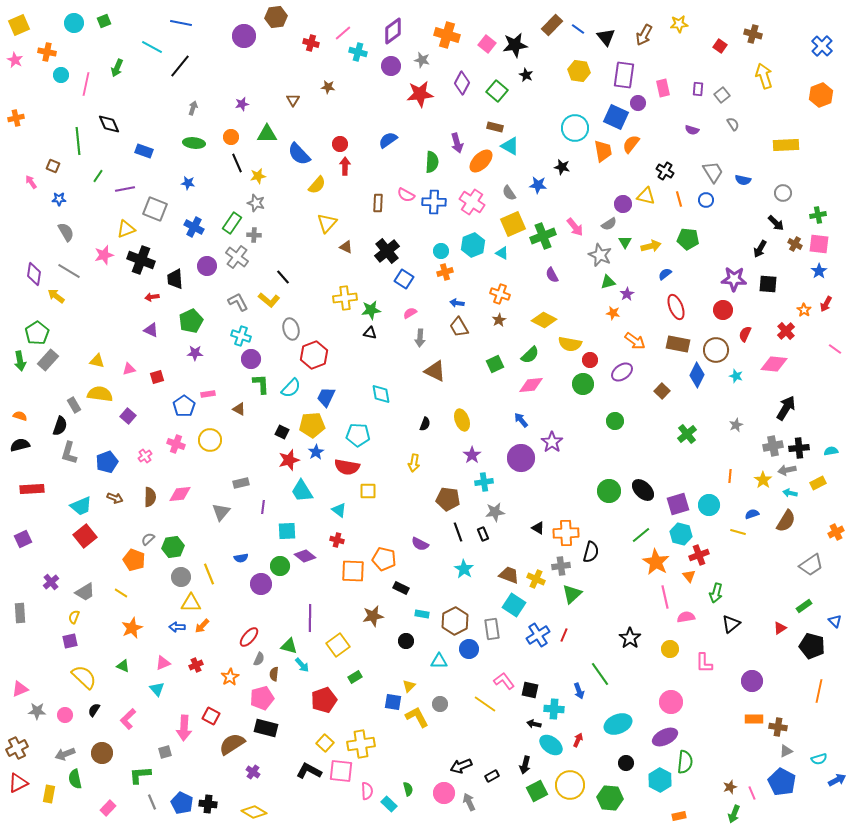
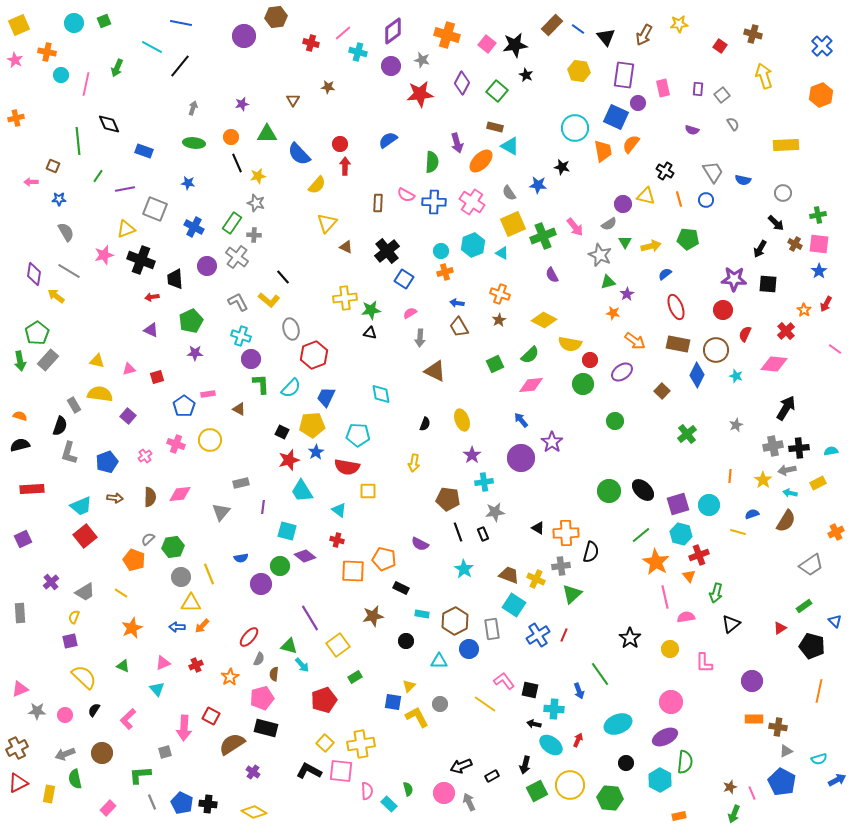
pink arrow at (31, 182): rotated 56 degrees counterclockwise
brown arrow at (115, 498): rotated 14 degrees counterclockwise
cyan square at (287, 531): rotated 18 degrees clockwise
purple line at (310, 618): rotated 32 degrees counterclockwise
